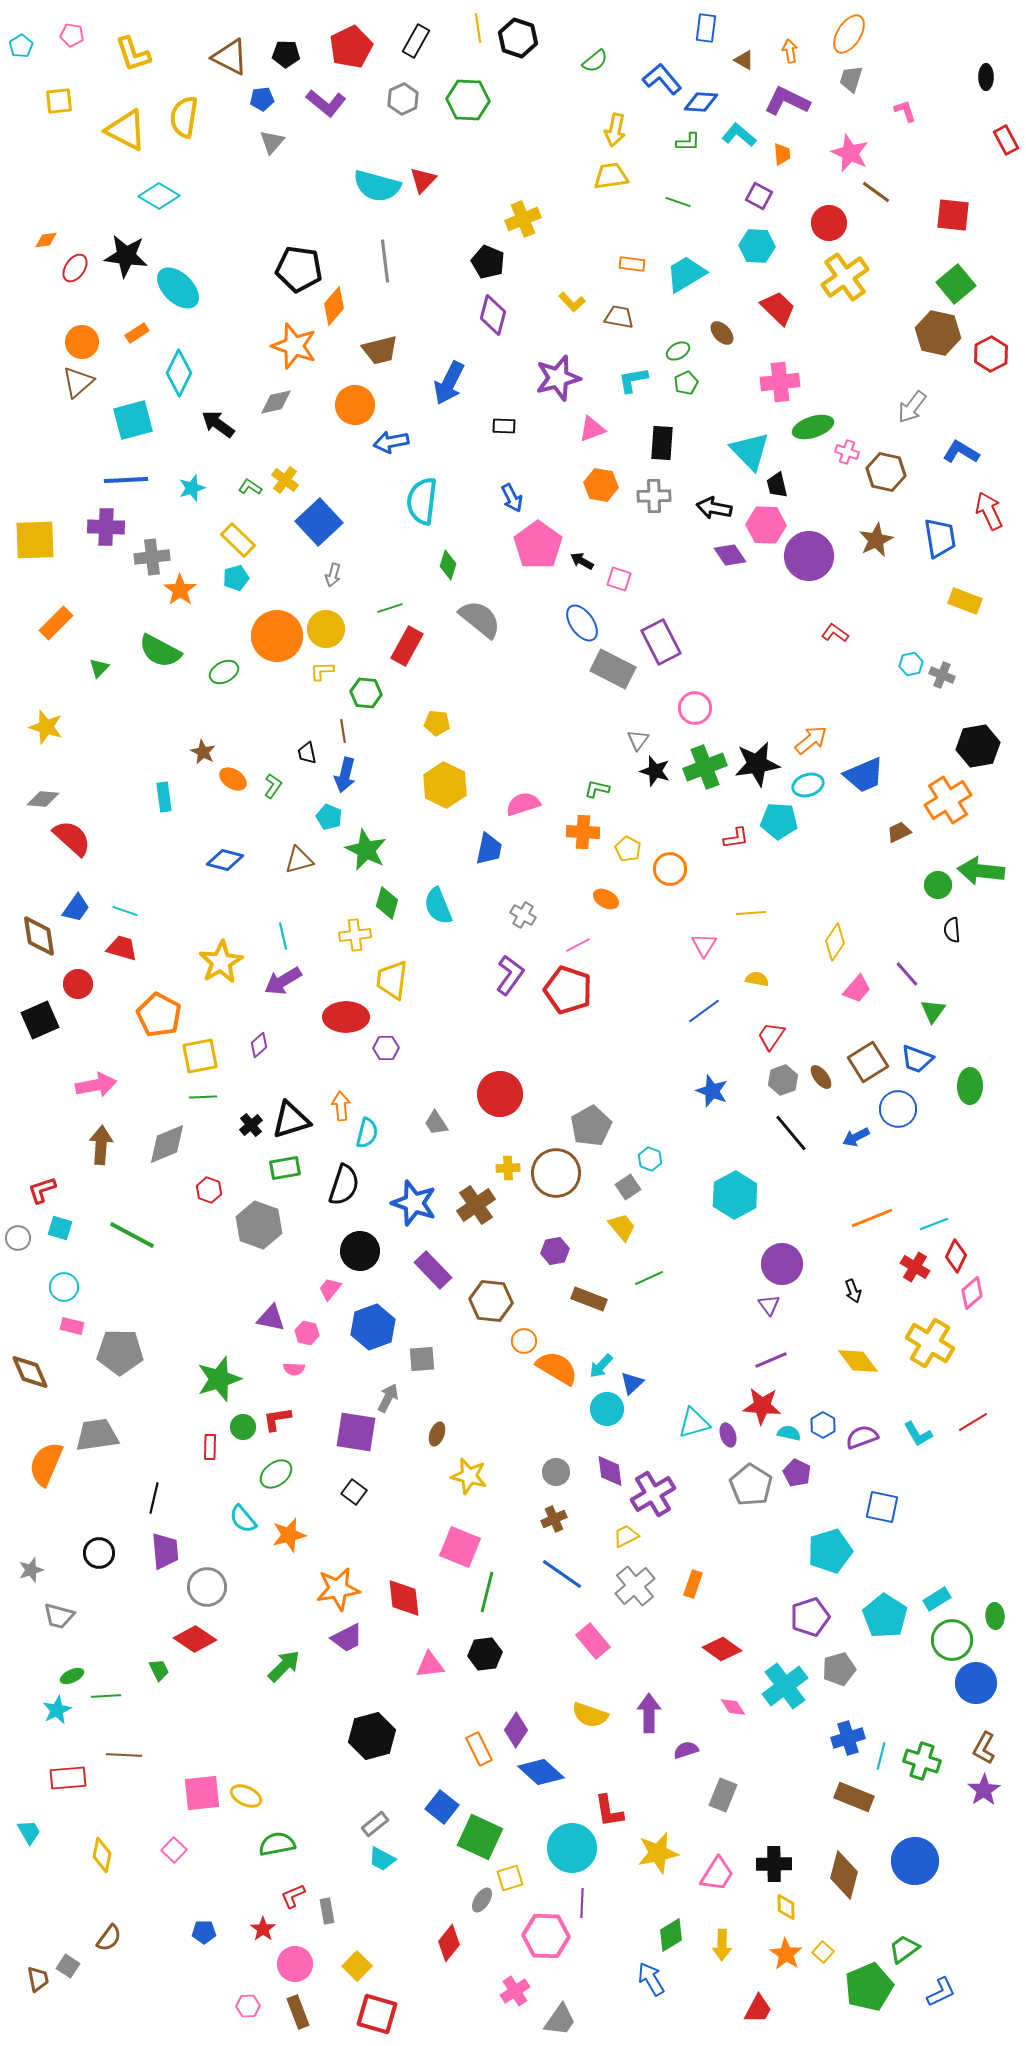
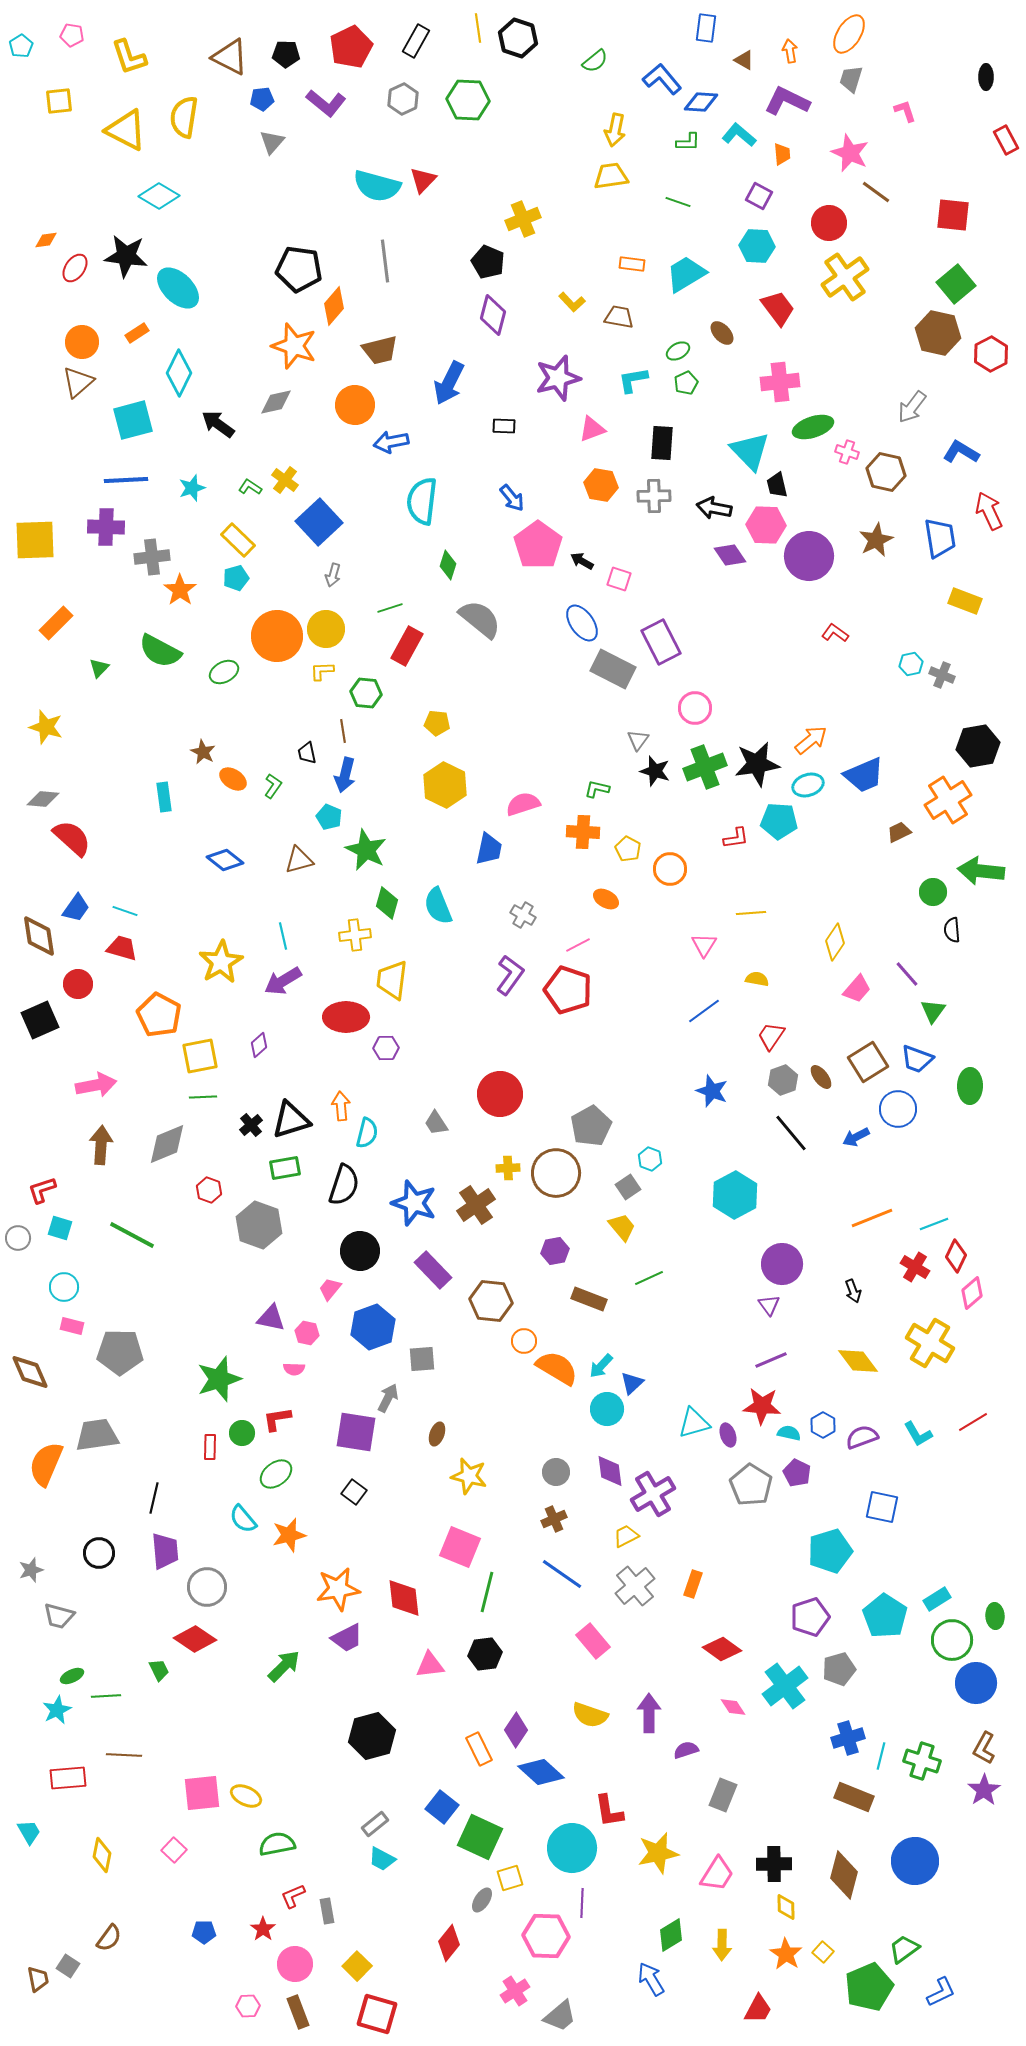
yellow L-shape at (133, 54): moved 4 px left, 3 px down
red trapezoid at (778, 308): rotated 9 degrees clockwise
blue arrow at (512, 498): rotated 12 degrees counterclockwise
blue diamond at (225, 860): rotated 24 degrees clockwise
green circle at (938, 885): moved 5 px left, 7 px down
green circle at (243, 1427): moved 1 px left, 6 px down
gray trapezoid at (560, 2020): moved 4 px up; rotated 15 degrees clockwise
